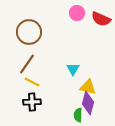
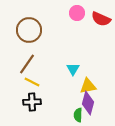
brown circle: moved 2 px up
yellow triangle: moved 1 px up; rotated 24 degrees counterclockwise
